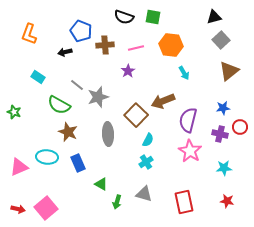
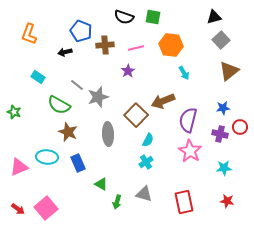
red arrow: rotated 24 degrees clockwise
